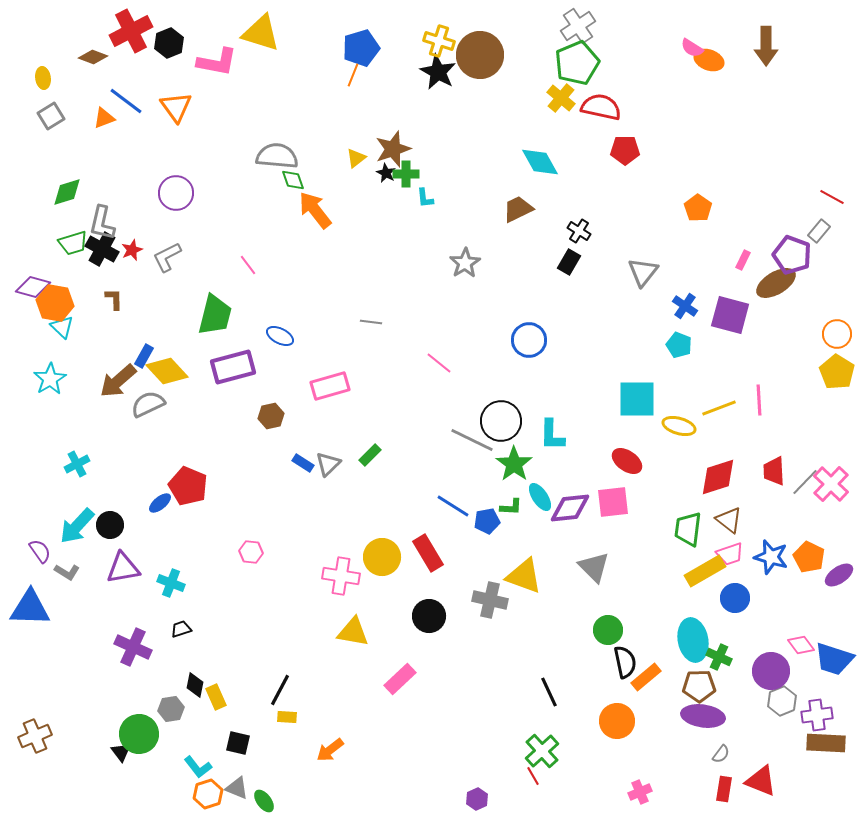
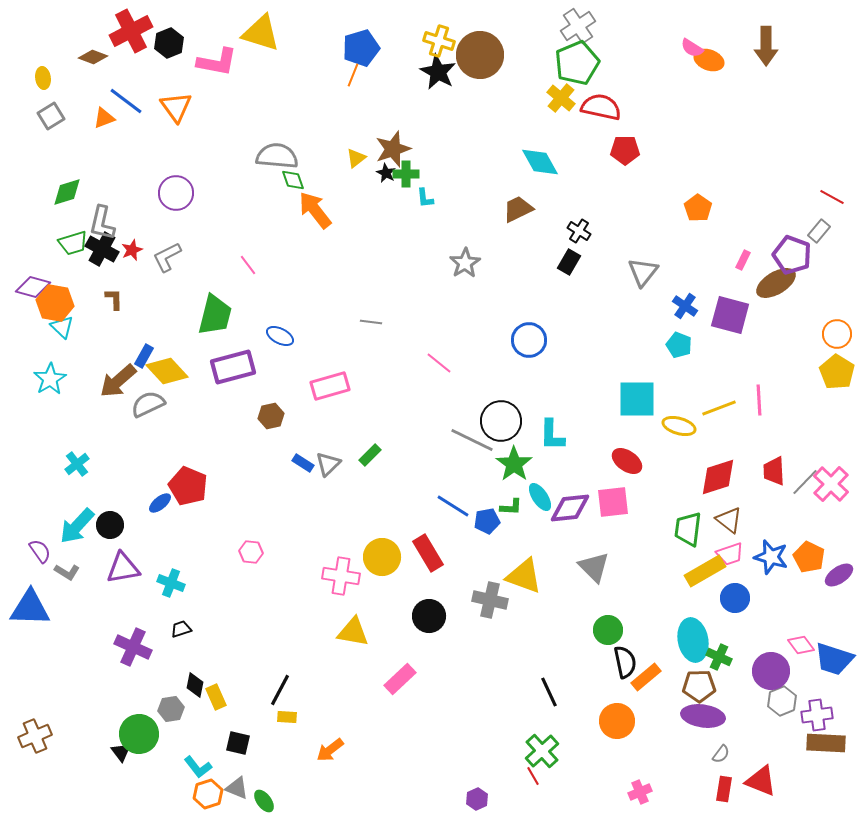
cyan cross at (77, 464): rotated 10 degrees counterclockwise
